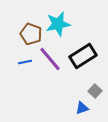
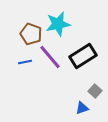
purple line: moved 2 px up
